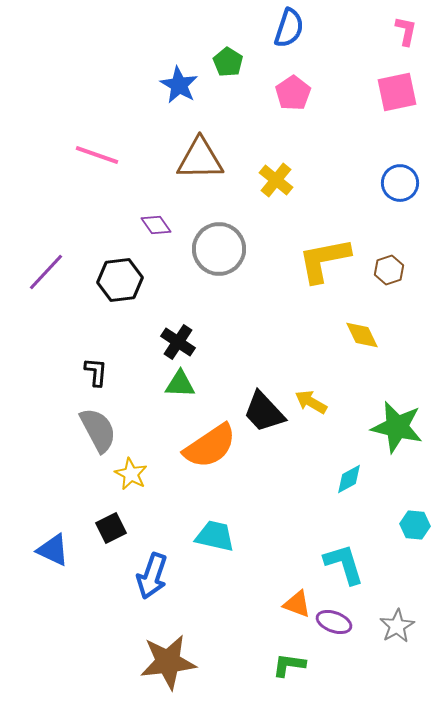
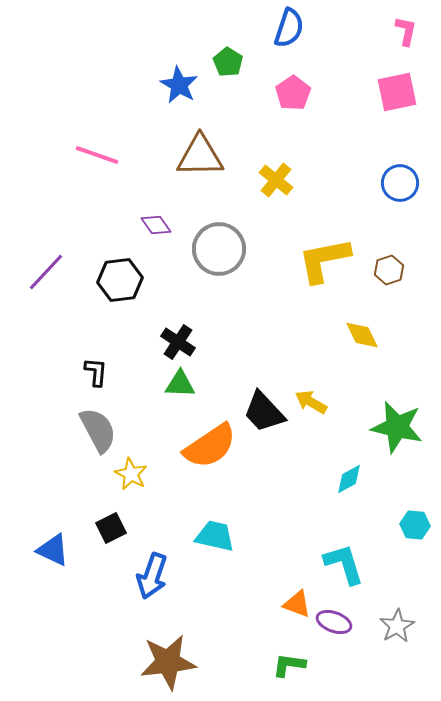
brown triangle: moved 3 px up
